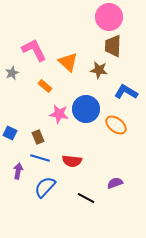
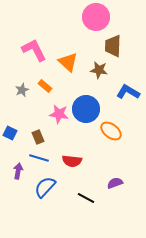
pink circle: moved 13 px left
gray star: moved 10 px right, 17 px down
blue L-shape: moved 2 px right
orange ellipse: moved 5 px left, 6 px down
blue line: moved 1 px left
